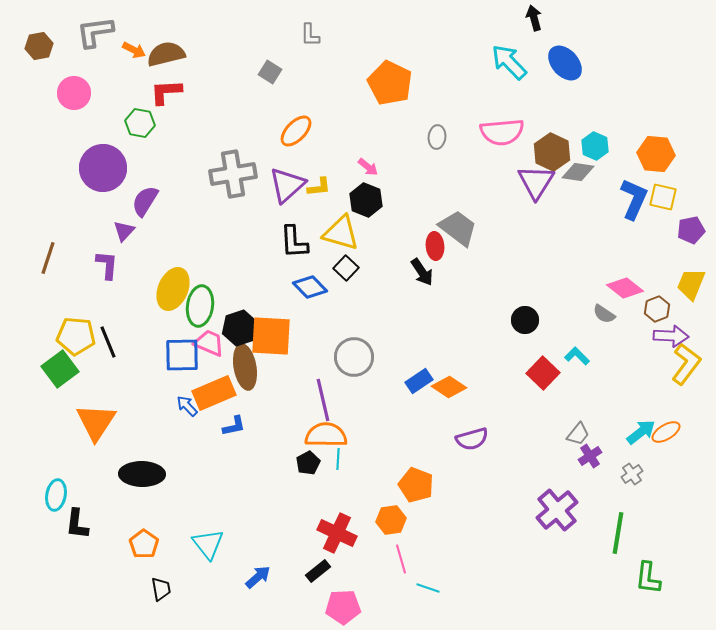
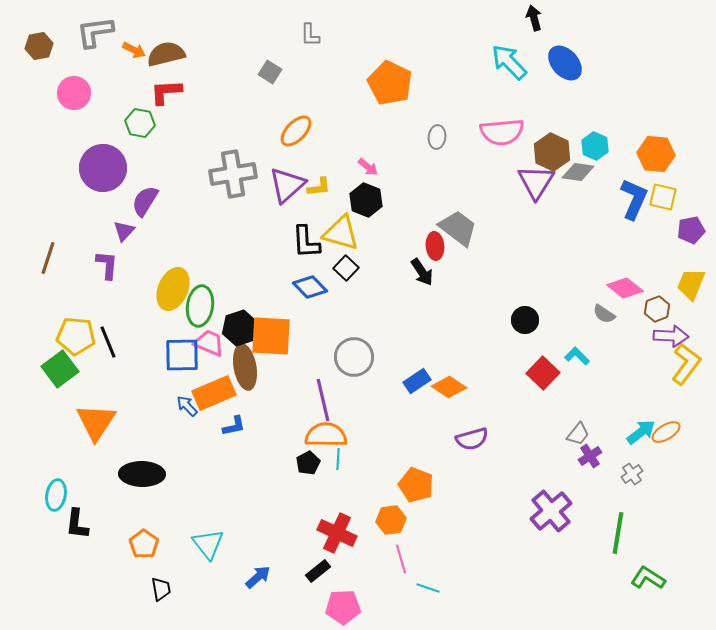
black L-shape at (294, 242): moved 12 px right
blue rectangle at (419, 381): moved 2 px left
purple cross at (557, 510): moved 6 px left, 1 px down
green L-shape at (648, 578): rotated 116 degrees clockwise
